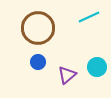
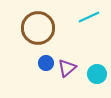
blue circle: moved 8 px right, 1 px down
cyan circle: moved 7 px down
purple triangle: moved 7 px up
